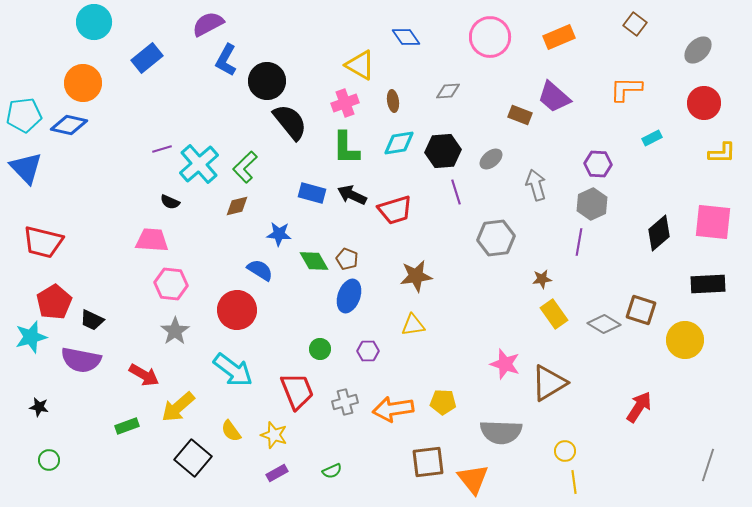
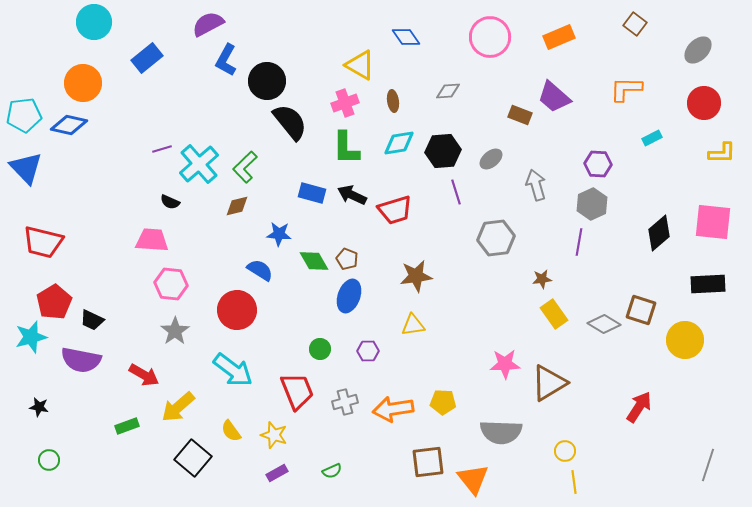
pink star at (505, 364): rotated 20 degrees counterclockwise
